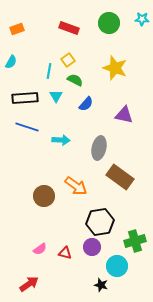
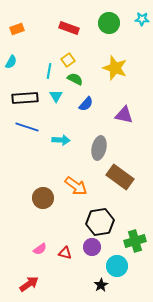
green semicircle: moved 1 px up
brown circle: moved 1 px left, 2 px down
black star: rotated 24 degrees clockwise
